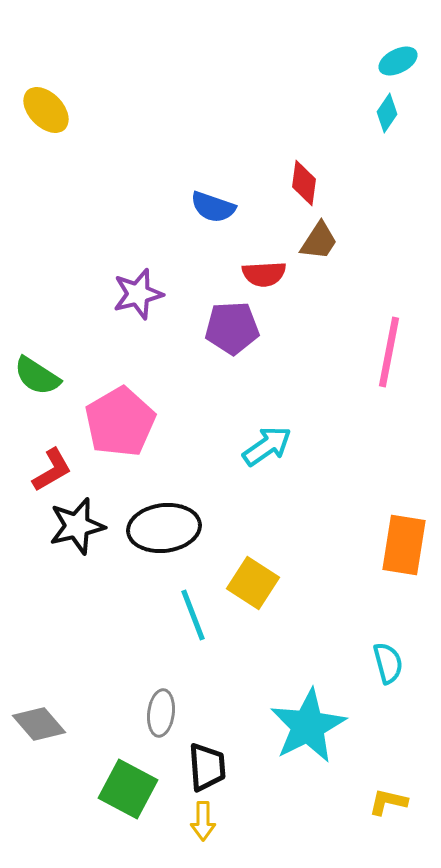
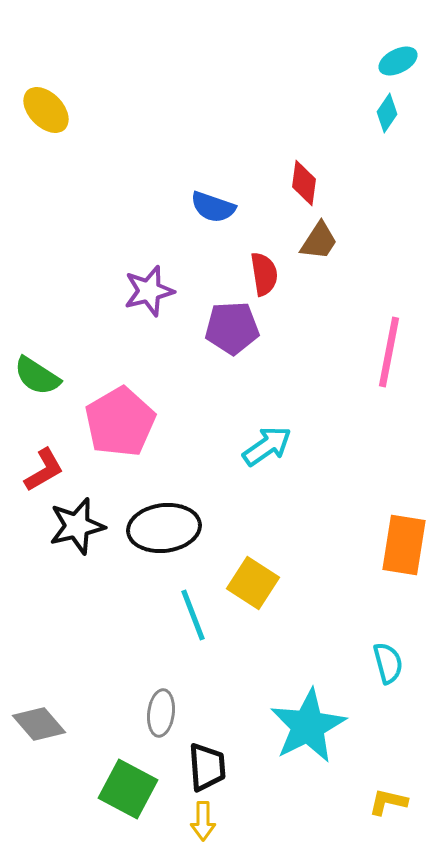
red semicircle: rotated 96 degrees counterclockwise
purple star: moved 11 px right, 3 px up
red L-shape: moved 8 px left
